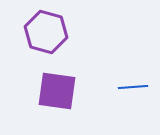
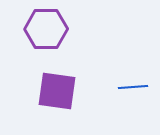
purple hexagon: moved 3 px up; rotated 15 degrees counterclockwise
